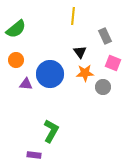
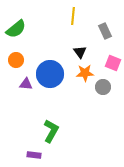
gray rectangle: moved 5 px up
